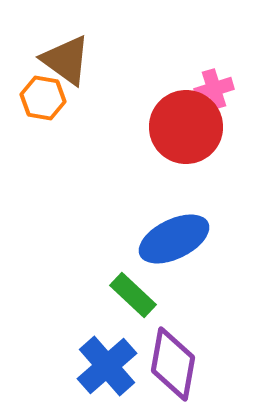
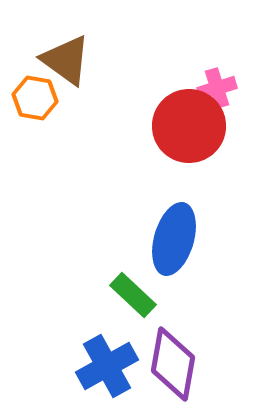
pink cross: moved 3 px right, 1 px up
orange hexagon: moved 8 px left
red circle: moved 3 px right, 1 px up
blue ellipse: rotated 48 degrees counterclockwise
blue cross: rotated 12 degrees clockwise
